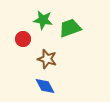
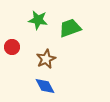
green star: moved 5 px left
red circle: moved 11 px left, 8 px down
brown star: moved 1 px left; rotated 30 degrees clockwise
